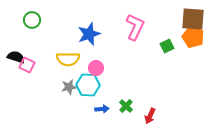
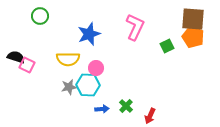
green circle: moved 8 px right, 4 px up
